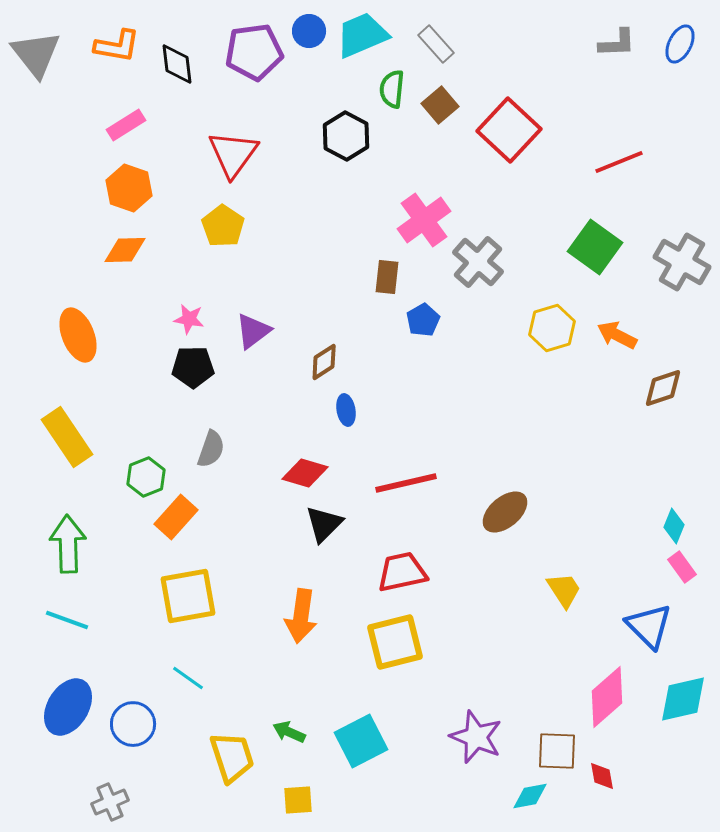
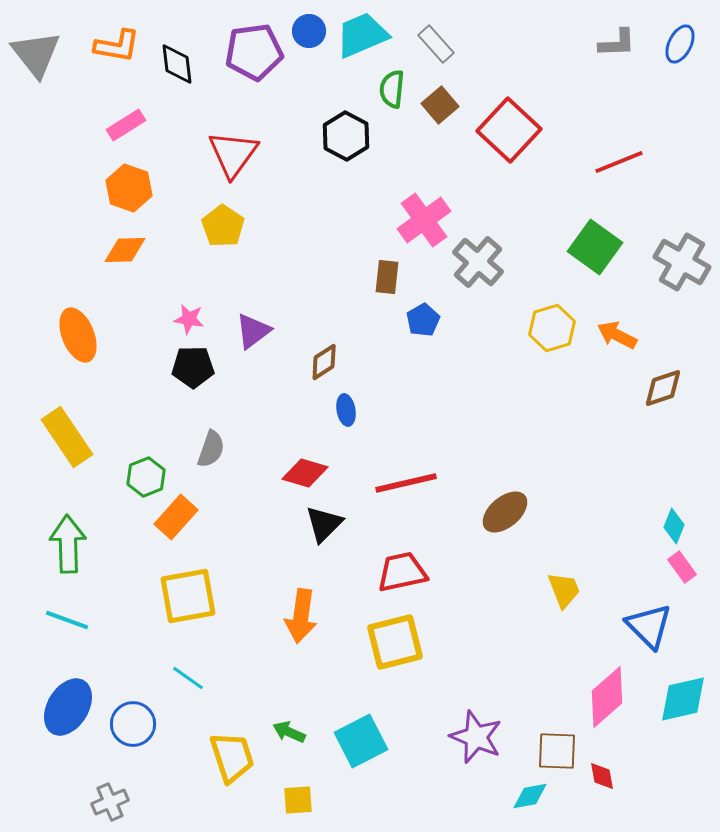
yellow trapezoid at (564, 590): rotated 12 degrees clockwise
